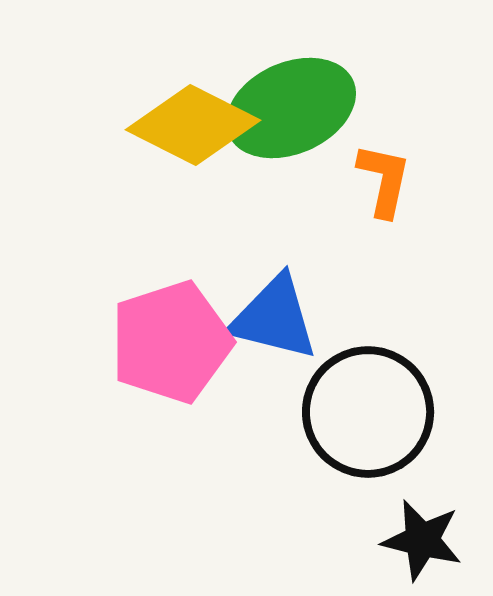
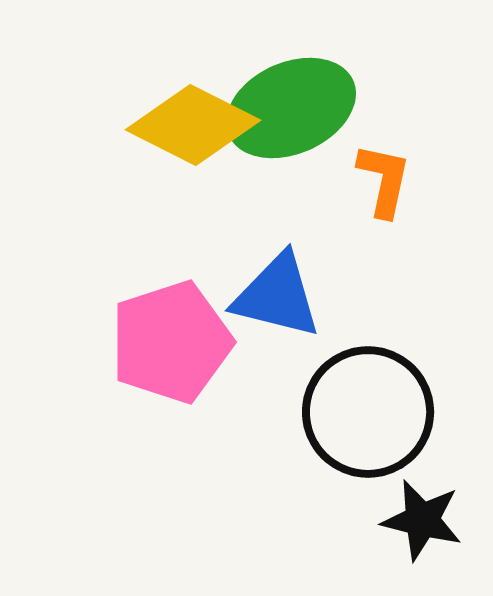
blue triangle: moved 3 px right, 22 px up
black star: moved 20 px up
